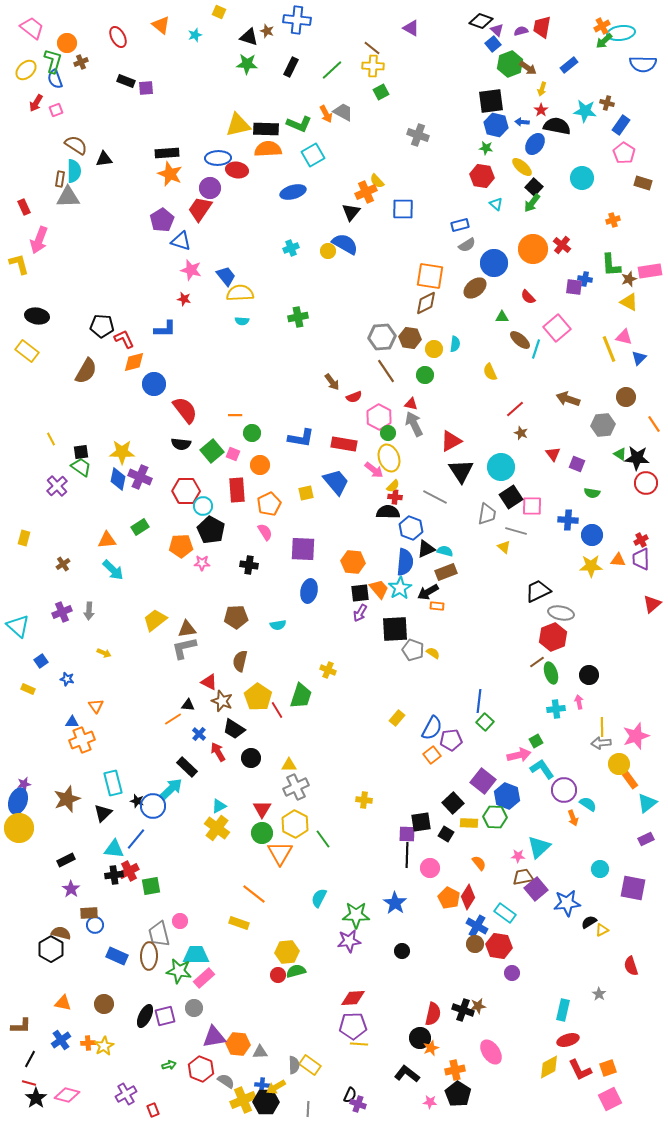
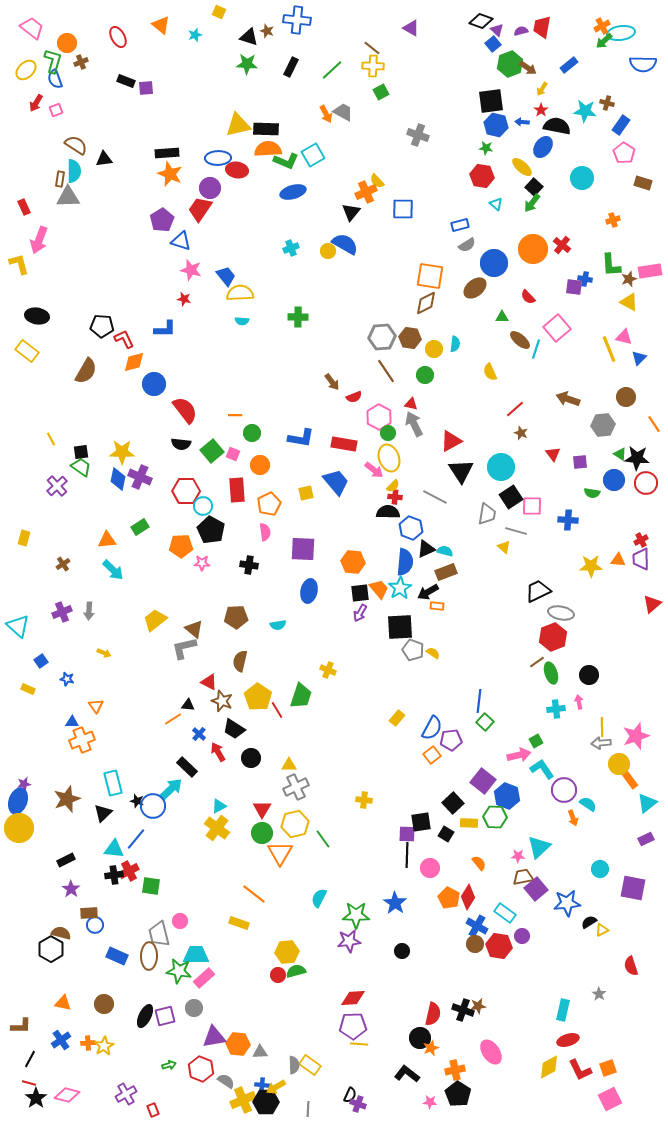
yellow arrow at (542, 89): rotated 16 degrees clockwise
green L-shape at (299, 124): moved 13 px left, 37 px down
blue ellipse at (535, 144): moved 8 px right, 3 px down
green cross at (298, 317): rotated 12 degrees clockwise
purple square at (577, 464): moved 3 px right, 2 px up; rotated 28 degrees counterclockwise
pink semicircle at (265, 532): rotated 24 degrees clockwise
blue circle at (592, 535): moved 22 px right, 55 px up
brown triangle at (187, 629): moved 7 px right; rotated 48 degrees clockwise
black square at (395, 629): moved 5 px right, 2 px up
yellow hexagon at (295, 824): rotated 20 degrees clockwise
green square at (151, 886): rotated 18 degrees clockwise
purple circle at (512, 973): moved 10 px right, 37 px up
